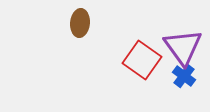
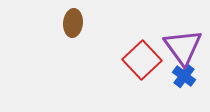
brown ellipse: moved 7 px left
red square: rotated 12 degrees clockwise
